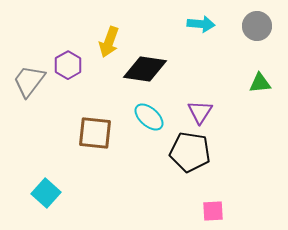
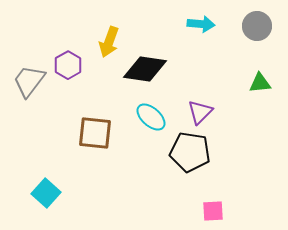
purple triangle: rotated 12 degrees clockwise
cyan ellipse: moved 2 px right
